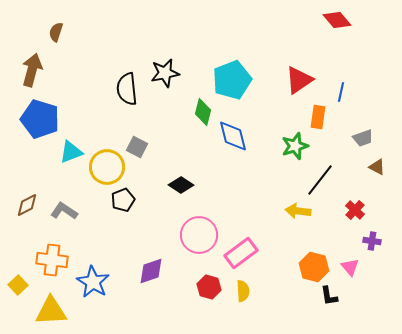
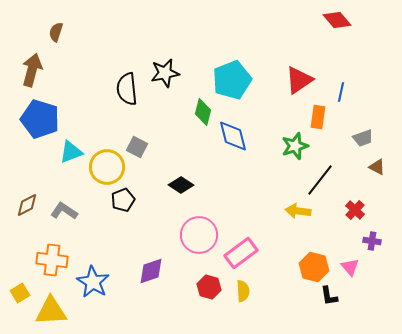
yellow square: moved 2 px right, 8 px down; rotated 12 degrees clockwise
